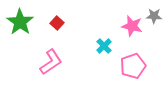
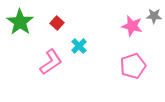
cyan cross: moved 25 px left
